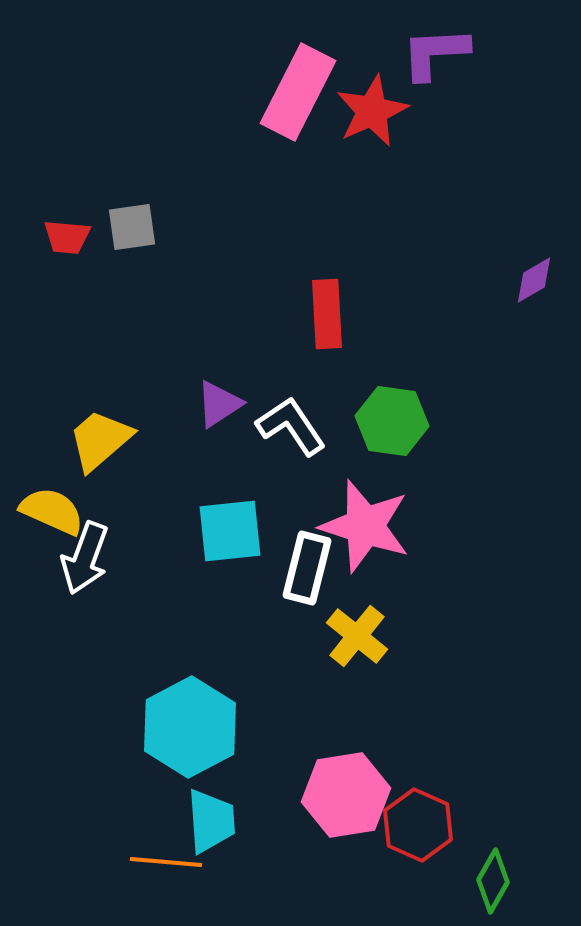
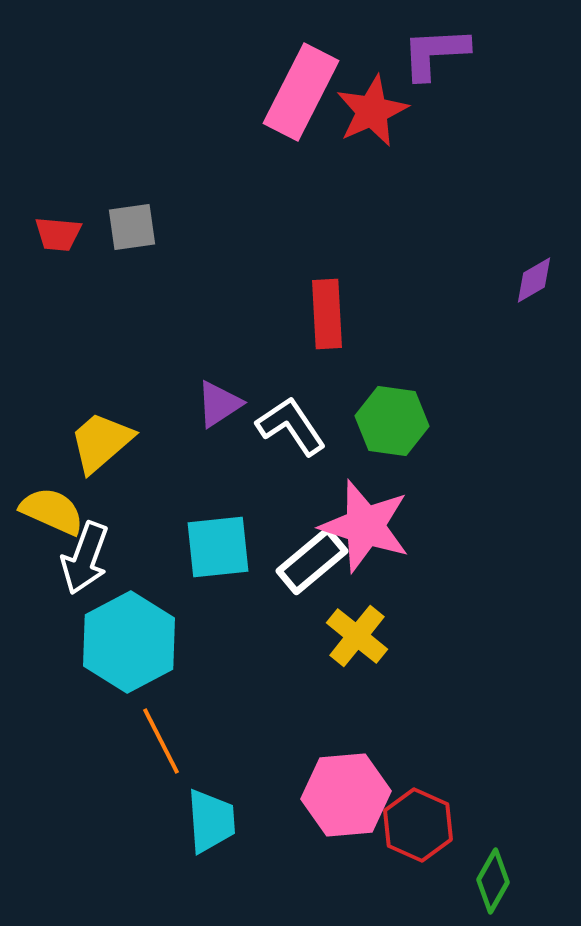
pink rectangle: moved 3 px right
red trapezoid: moved 9 px left, 3 px up
yellow trapezoid: moved 1 px right, 2 px down
cyan square: moved 12 px left, 16 px down
white rectangle: moved 5 px right, 7 px up; rotated 36 degrees clockwise
cyan hexagon: moved 61 px left, 85 px up
pink hexagon: rotated 4 degrees clockwise
orange line: moved 5 px left, 121 px up; rotated 58 degrees clockwise
